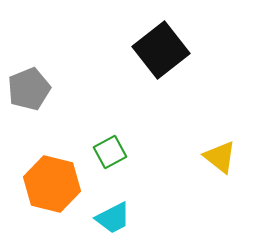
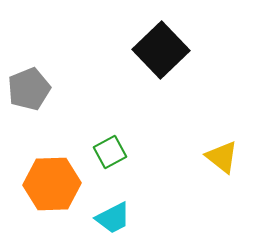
black square: rotated 6 degrees counterclockwise
yellow triangle: moved 2 px right
orange hexagon: rotated 16 degrees counterclockwise
